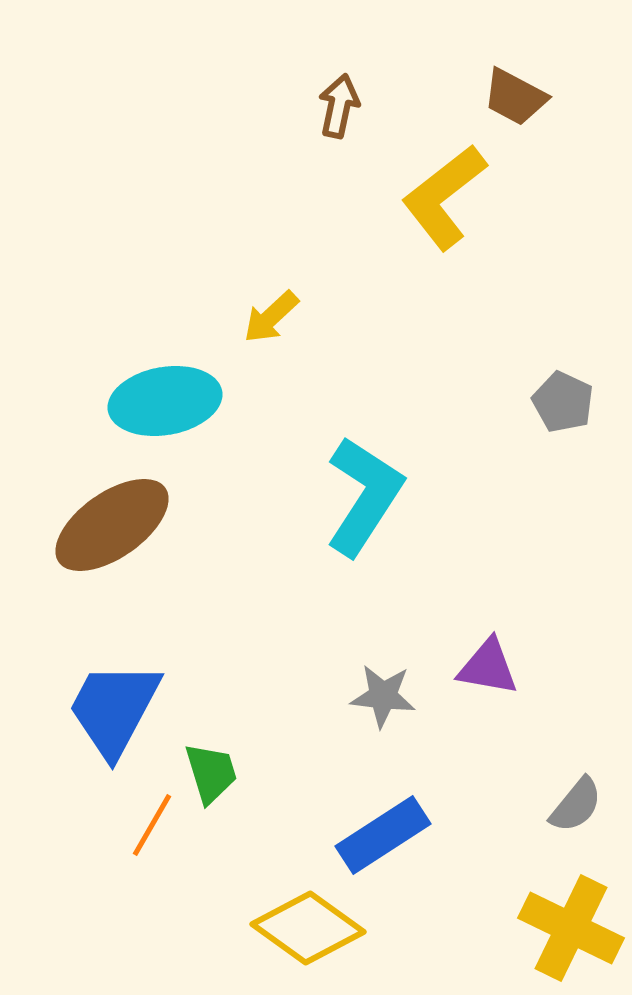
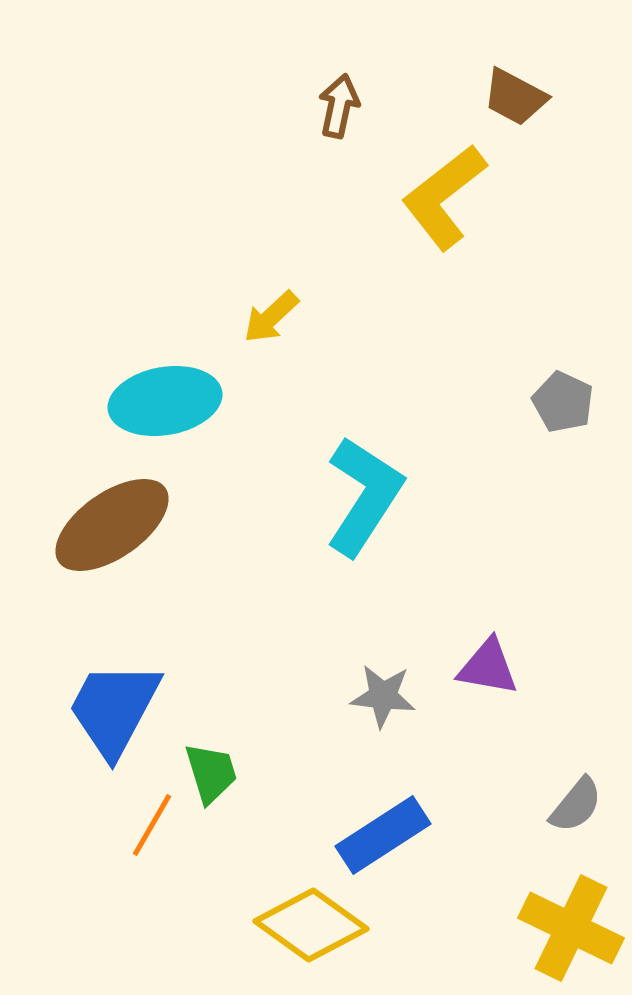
yellow diamond: moved 3 px right, 3 px up
